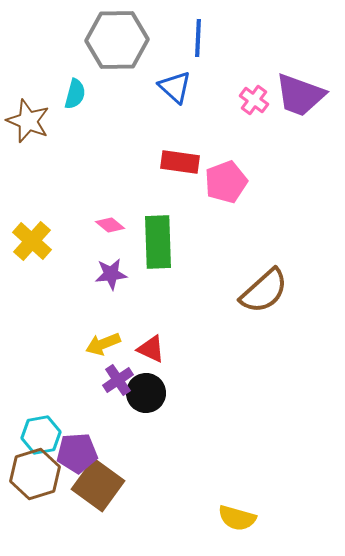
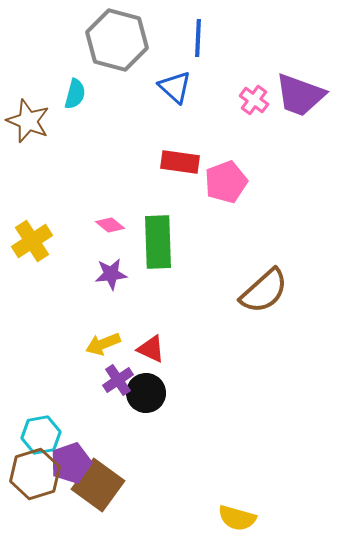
gray hexagon: rotated 16 degrees clockwise
yellow cross: rotated 15 degrees clockwise
purple pentagon: moved 6 px left, 10 px down; rotated 15 degrees counterclockwise
